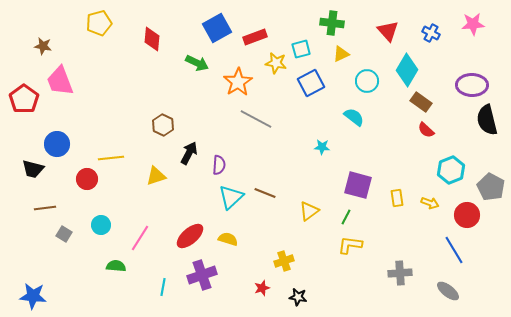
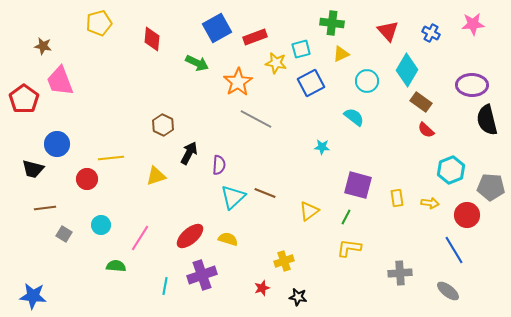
gray pentagon at (491, 187): rotated 24 degrees counterclockwise
cyan triangle at (231, 197): moved 2 px right
yellow arrow at (430, 203): rotated 12 degrees counterclockwise
yellow L-shape at (350, 245): moved 1 px left, 3 px down
cyan line at (163, 287): moved 2 px right, 1 px up
